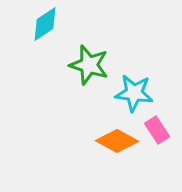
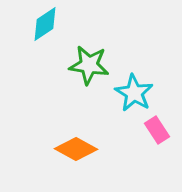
green star: rotated 9 degrees counterclockwise
cyan star: rotated 24 degrees clockwise
orange diamond: moved 41 px left, 8 px down
